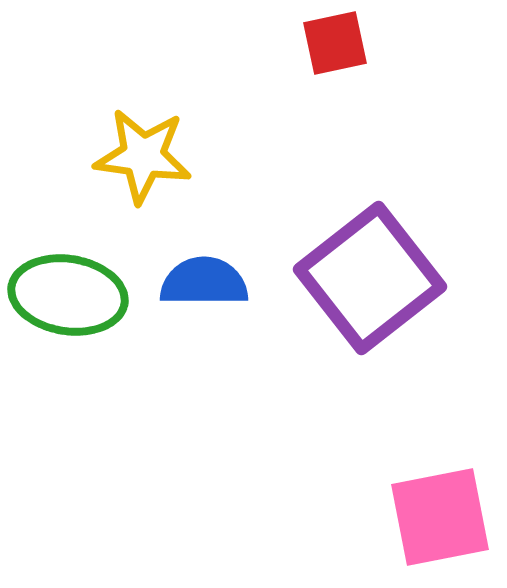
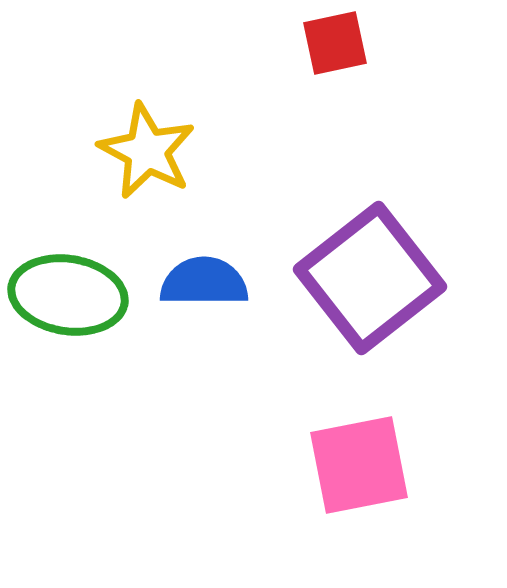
yellow star: moved 4 px right, 5 px up; rotated 20 degrees clockwise
pink square: moved 81 px left, 52 px up
